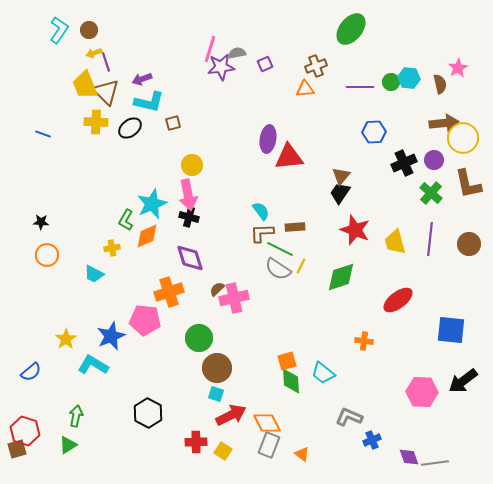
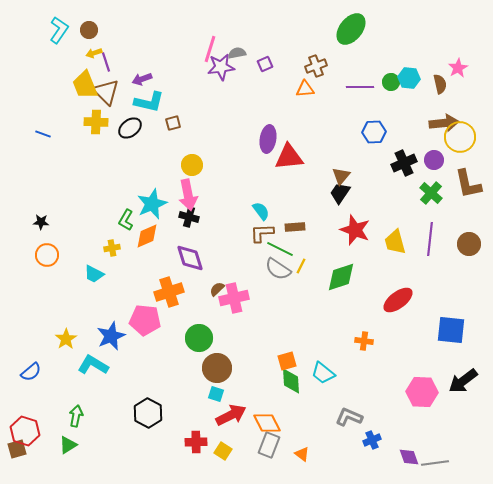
yellow circle at (463, 138): moved 3 px left, 1 px up
